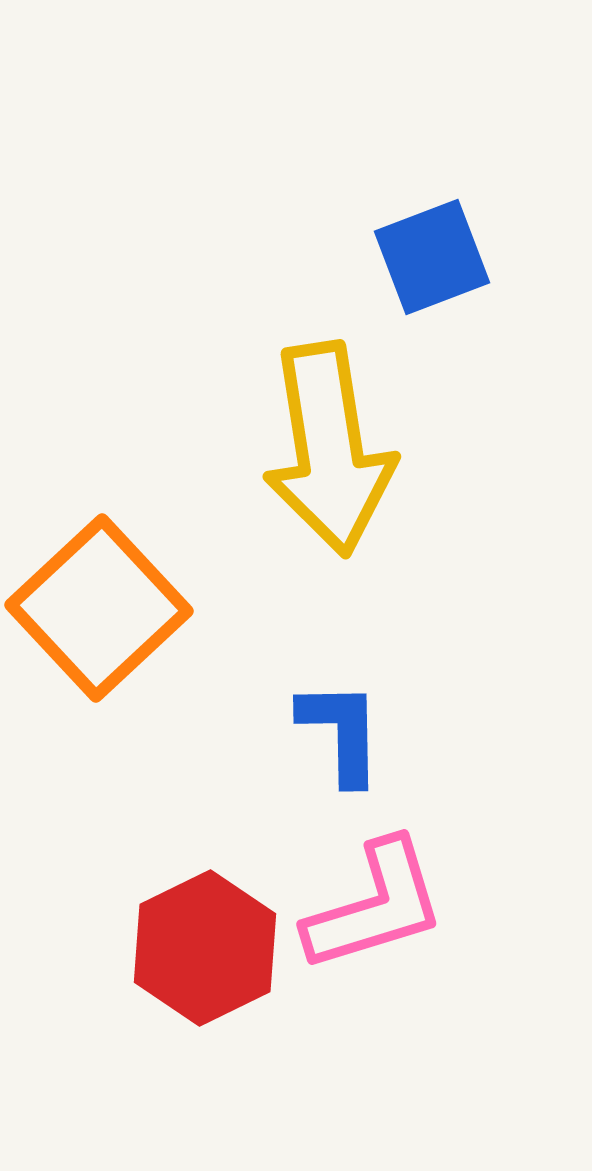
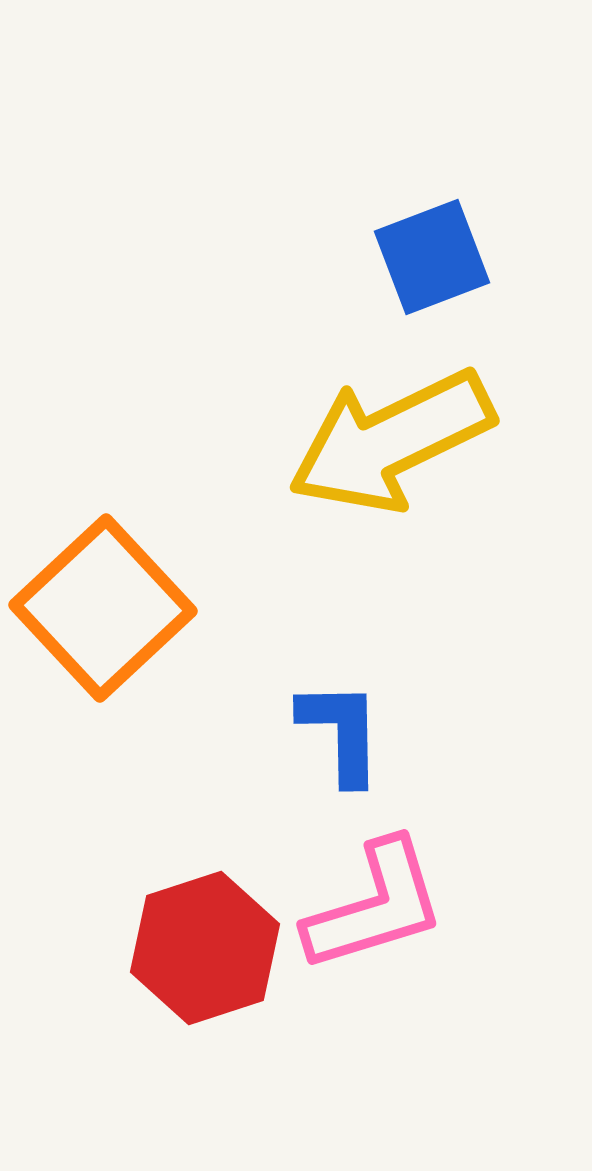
yellow arrow: moved 62 px right, 8 px up; rotated 73 degrees clockwise
orange square: moved 4 px right
red hexagon: rotated 8 degrees clockwise
